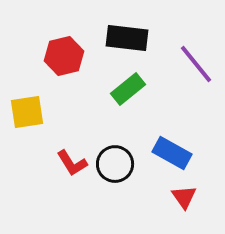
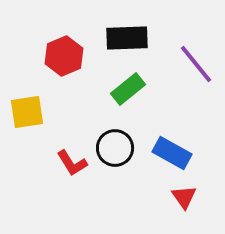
black rectangle: rotated 9 degrees counterclockwise
red hexagon: rotated 9 degrees counterclockwise
black circle: moved 16 px up
